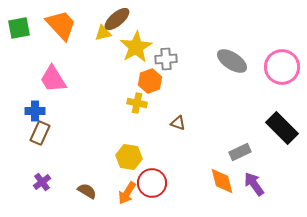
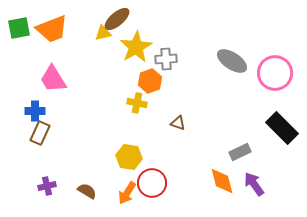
orange trapezoid: moved 9 px left, 4 px down; rotated 112 degrees clockwise
pink circle: moved 7 px left, 6 px down
purple cross: moved 5 px right, 4 px down; rotated 24 degrees clockwise
